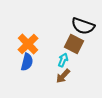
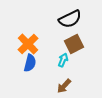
black semicircle: moved 13 px left, 7 px up; rotated 45 degrees counterclockwise
brown square: rotated 36 degrees clockwise
blue semicircle: moved 3 px right, 1 px down
brown arrow: moved 1 px right, 10 px down
